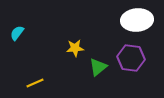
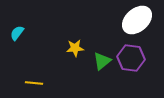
white ellipse: rotated 36 degrees counterclockwise
green triangle: moved 4 px right, 6 px up
yellow line: moved 1 px left; rotated 30 degrees clockwise
